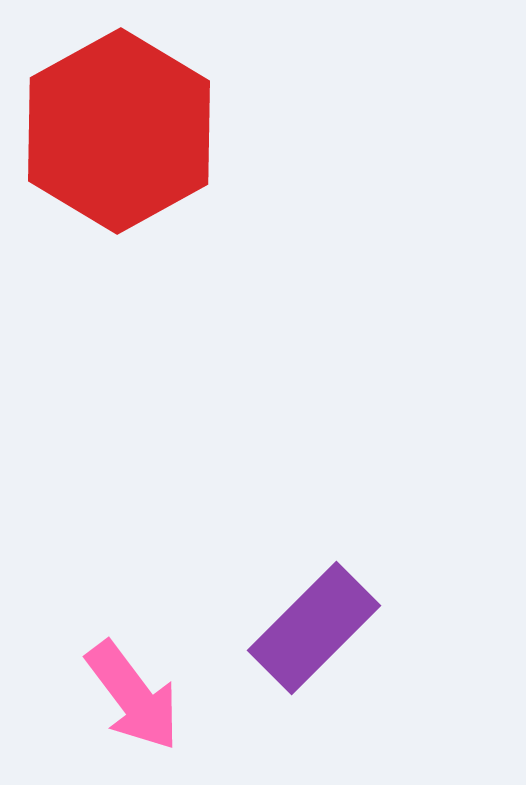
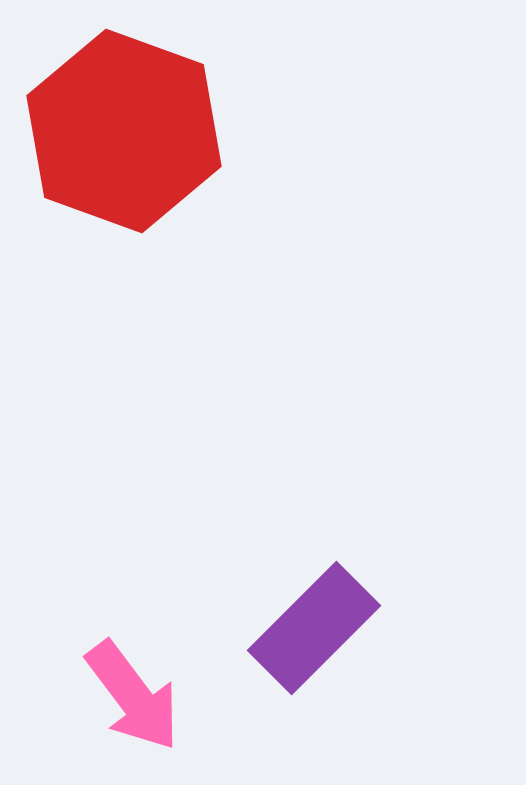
red hexagon: moved 5 px right; rotated 11 degrees counterclockwise
